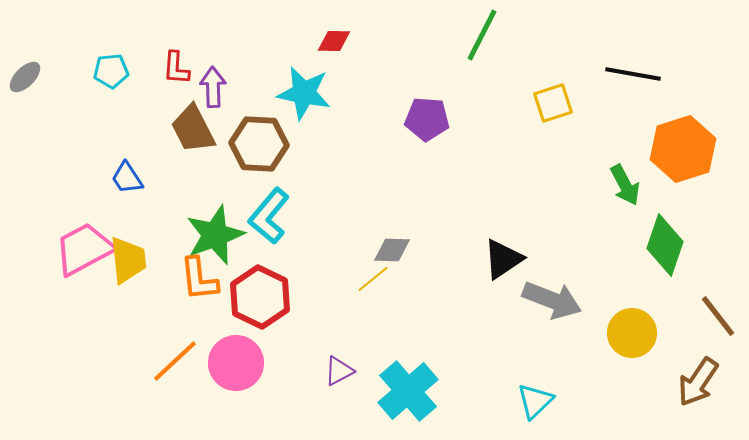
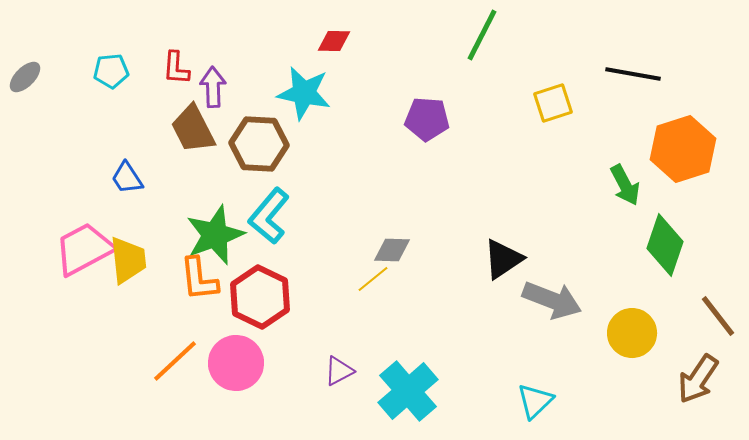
brown arrow: moved 3 px up
